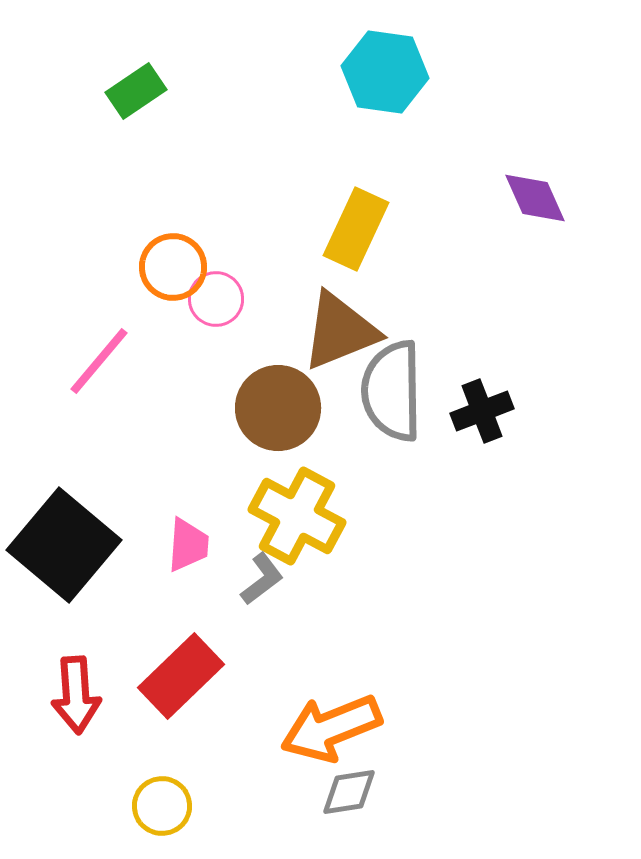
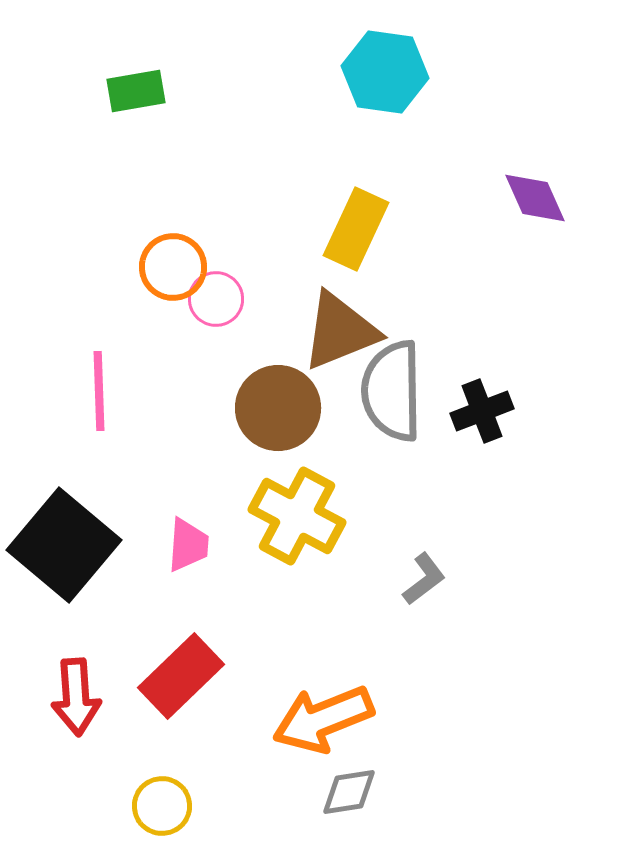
green rectangle: rotated 24 degrees clockwise
pink line: moved 30 px down; rotated 42 degrees counterclockwise
gray L-shape: moved 162 px right
red arrow: moved 2 px down
orange arrow: moved 8 px left, 9 px up
